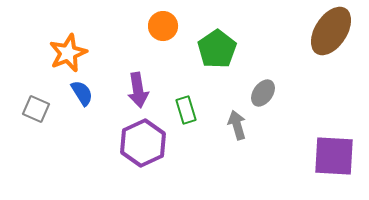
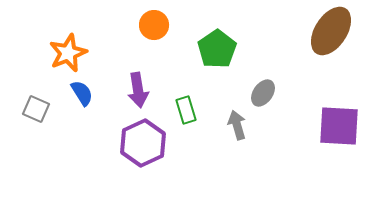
orange circle: moved 9 px left, 1 px up
purple square: moved 5 px right, 30 px up
